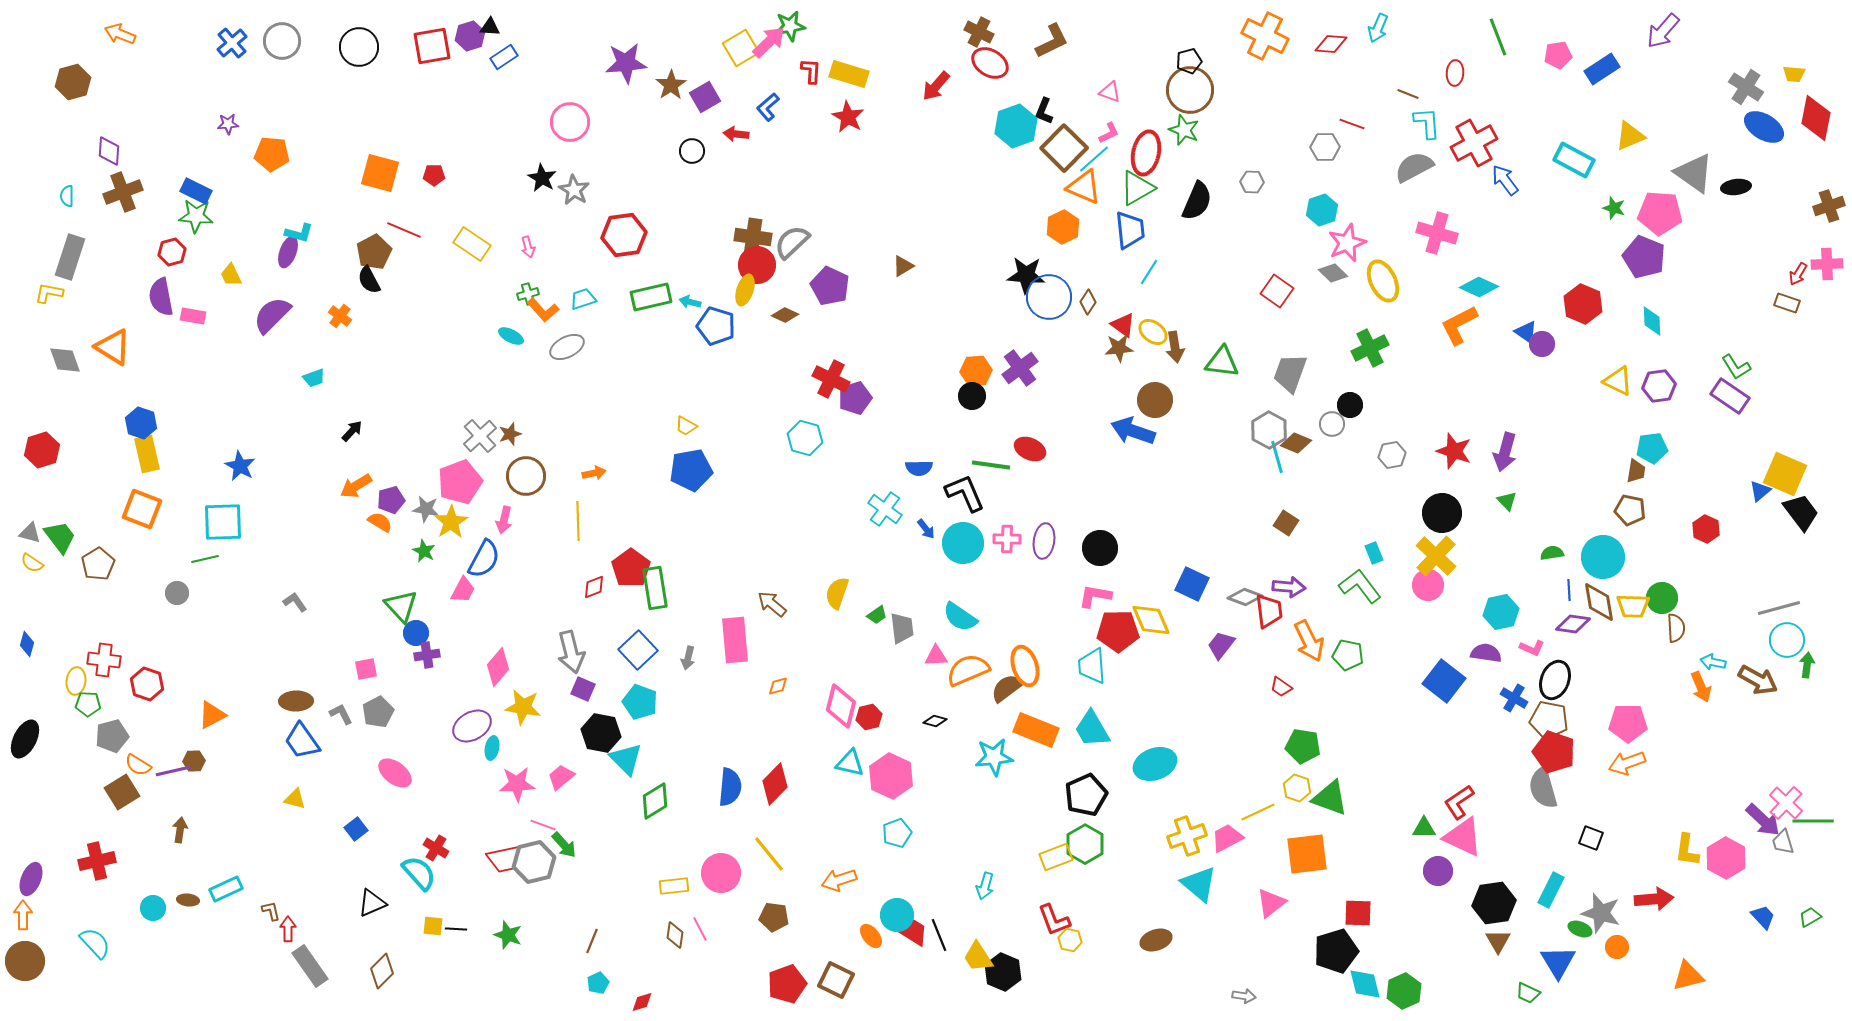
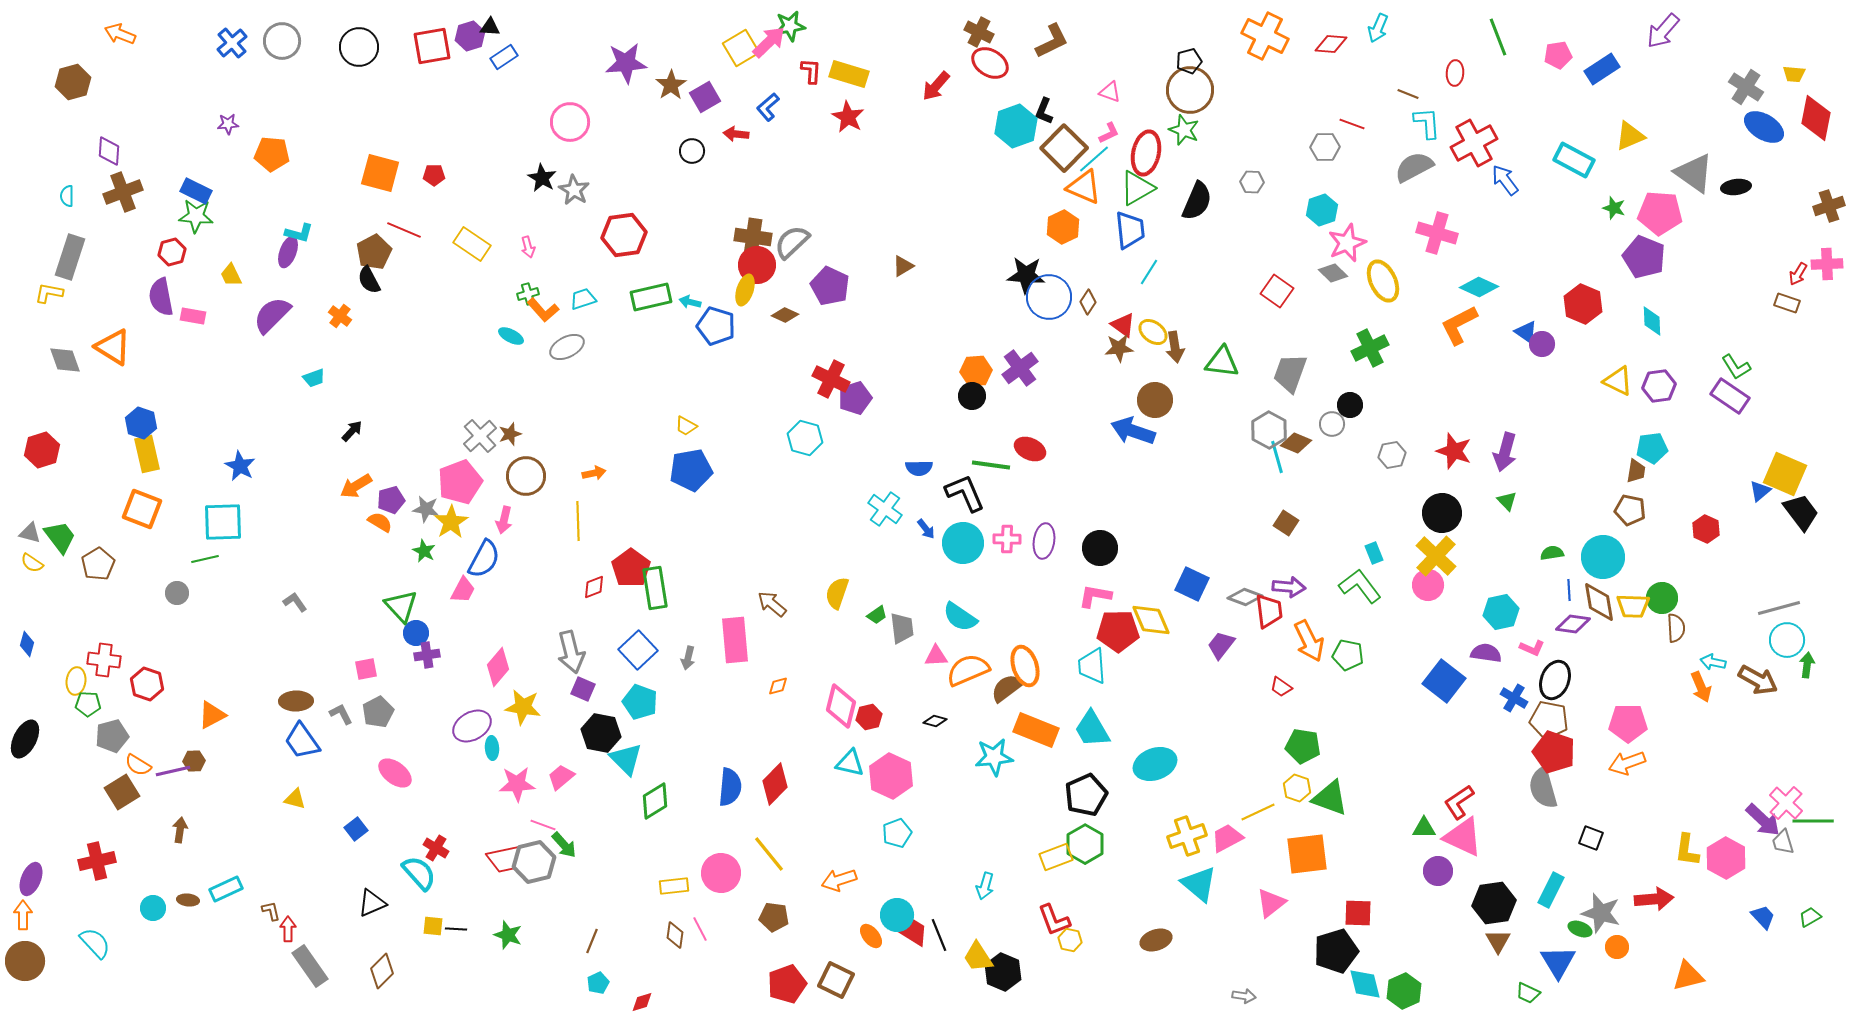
cyan ellipse at (492, 748): rotated 15 degrees counterclockwise
